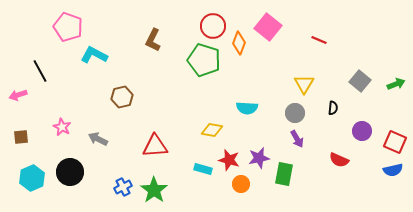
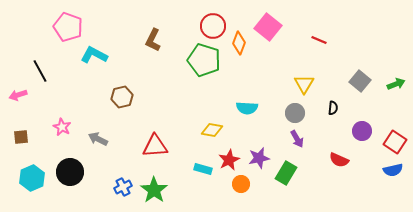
red square: rotated 10 degrees clockwise
red star: rotated 30 degrees clockwise
green rectangle: moved 2 px right, 1 px up; rotated 20 degrees clockwise
